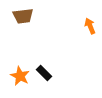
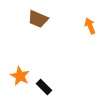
brown trapezoid: moved 15 px right, 3 px down; rotated 30 degrees clockwise
black rectangle: moved 14 px down
